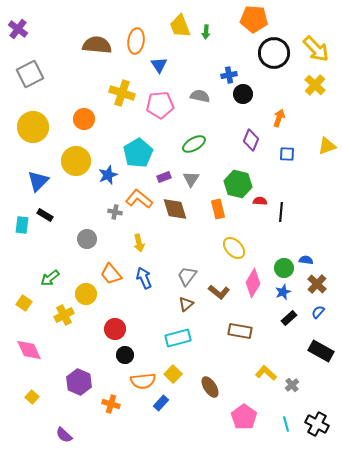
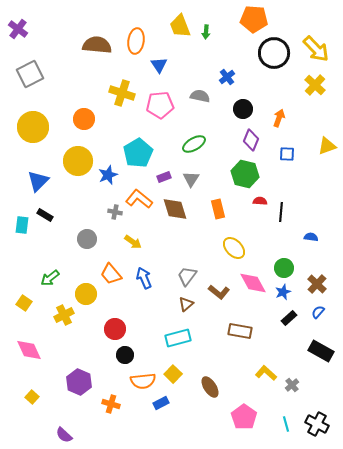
blue cross at (229, 75): moved 2 px left, 2 px down; rotated 28 degrees counterclockwise
black circle at (243, 94): moved 15 px down
yellow circle at (76, 161): moved 2 px right
green hexagon at (238, 184): moved 7 px right, 10 px up
yellow arrow at (139, 243): moved 6 px left, 1 px up; rotated 42 degrees counterclockwise
blue semicircle at (306, 260): moved 5 px right, 23 px up
pink diamond at (253, 283): rotated 60 degrees counterclockwise
blue rectangle at (161, 403): rotated 21 degrees clockwise
